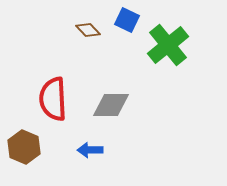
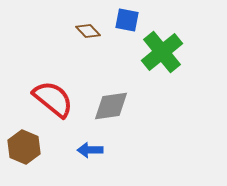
blue square: rotated 15 degrees counterclockwise
brown diamond: moved 1 px down
green cross: moved 6 px left, 7 px down
red semicircle: rotated 132 degrees clockwise
gray diamond: moved 1 px down; rotated 9 degrees counterclockwise
